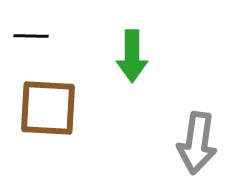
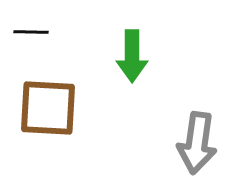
black line: moved 4 px up
